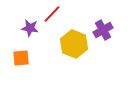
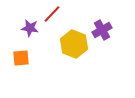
purple cross: moved 1 px left
